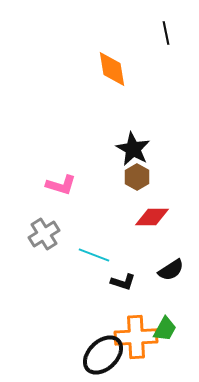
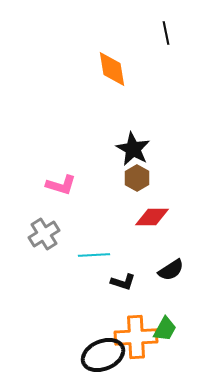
brown hexagon: moved 1 px down
cyan line: rotated 24 degrees counterclockwise
black ellipse: rotated 21 degrees clockwise
